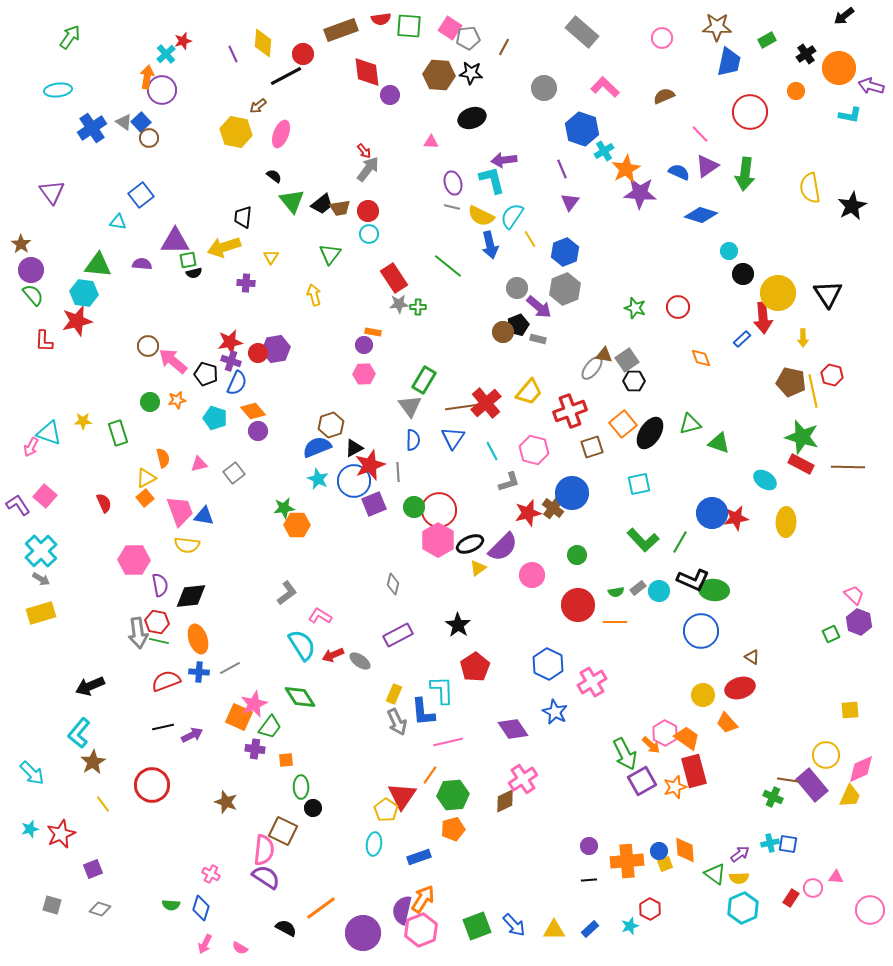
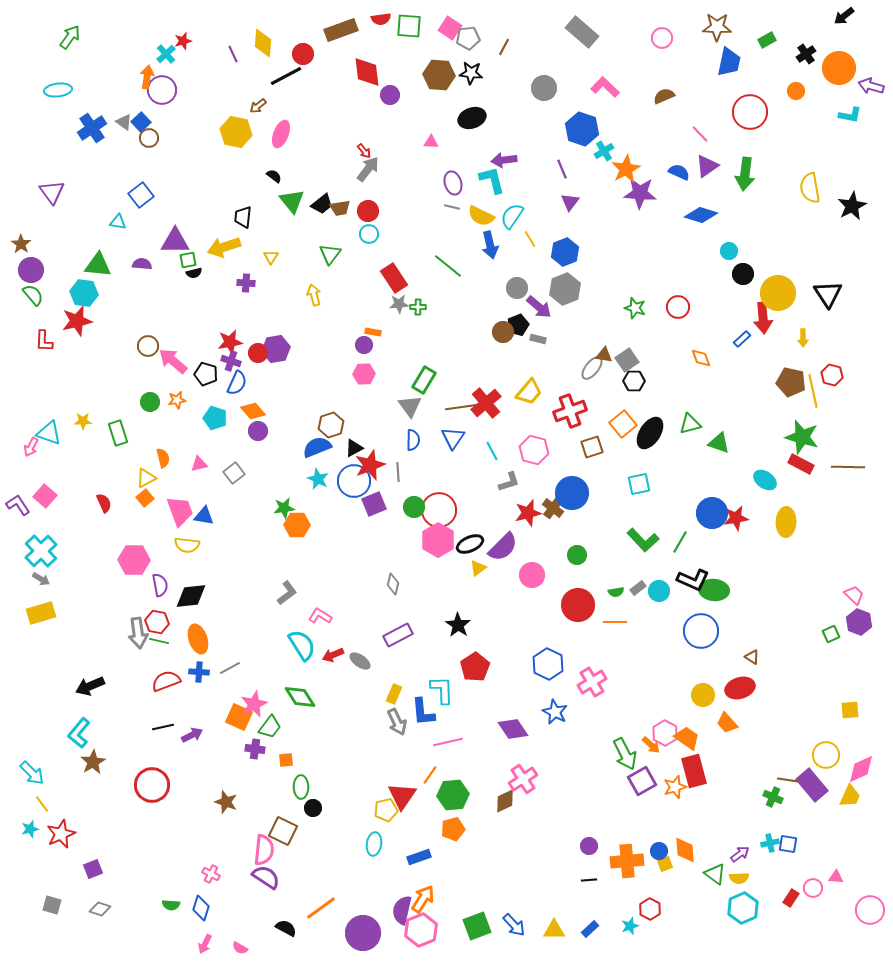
yellow line at (103, 804): moved 61 px left
yellow pentagon at (386, 810): rotated 25 degrees clockwise
